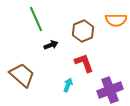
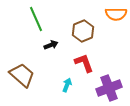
orange semicircle: moved 6 px up
cyan arrow: moved 1 px left
purple cross: moved 1 px left, 2 px up
